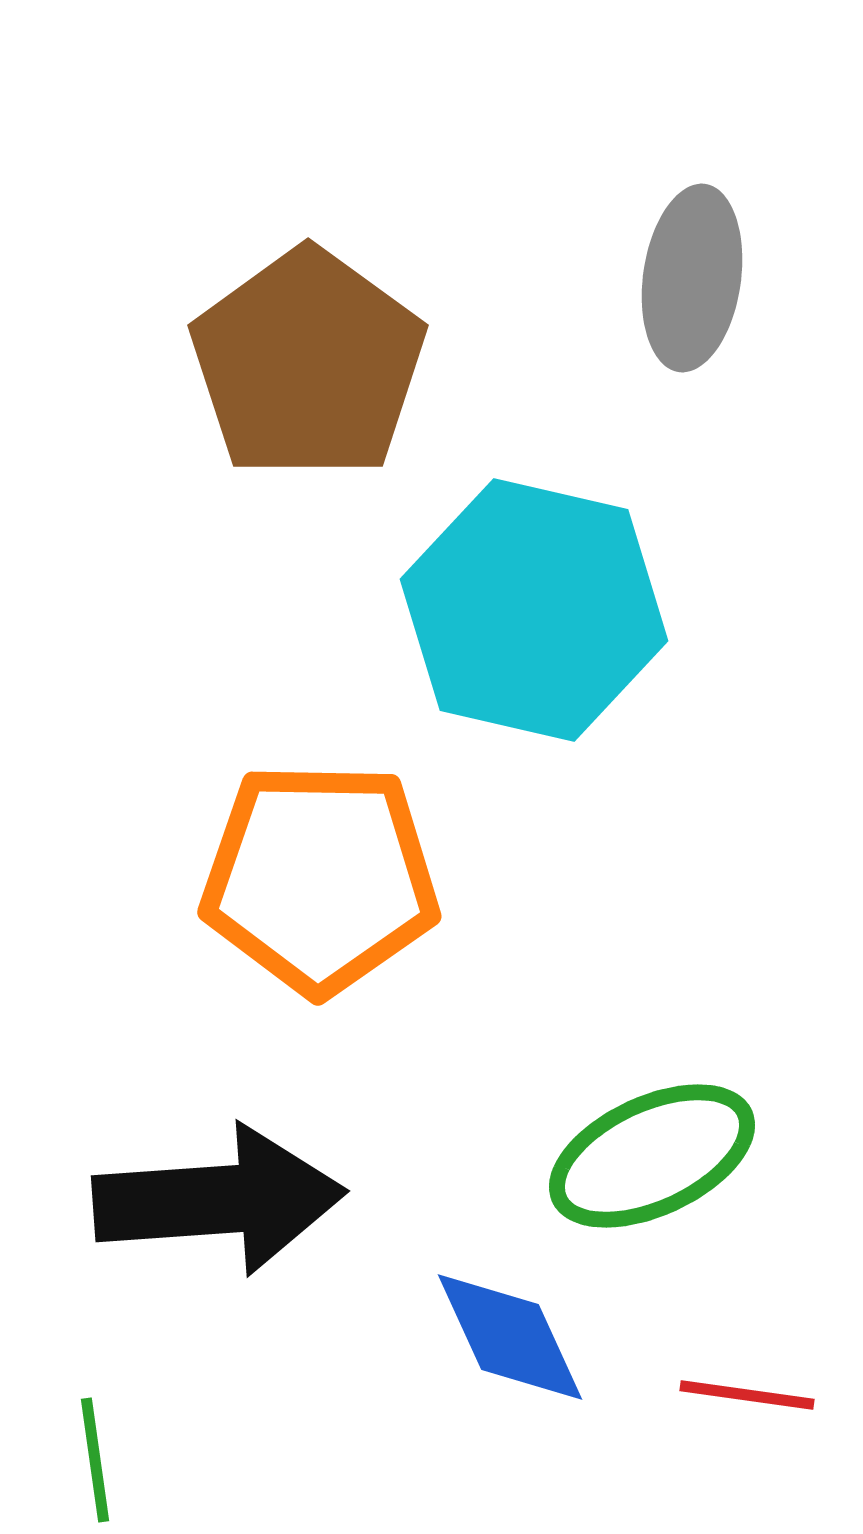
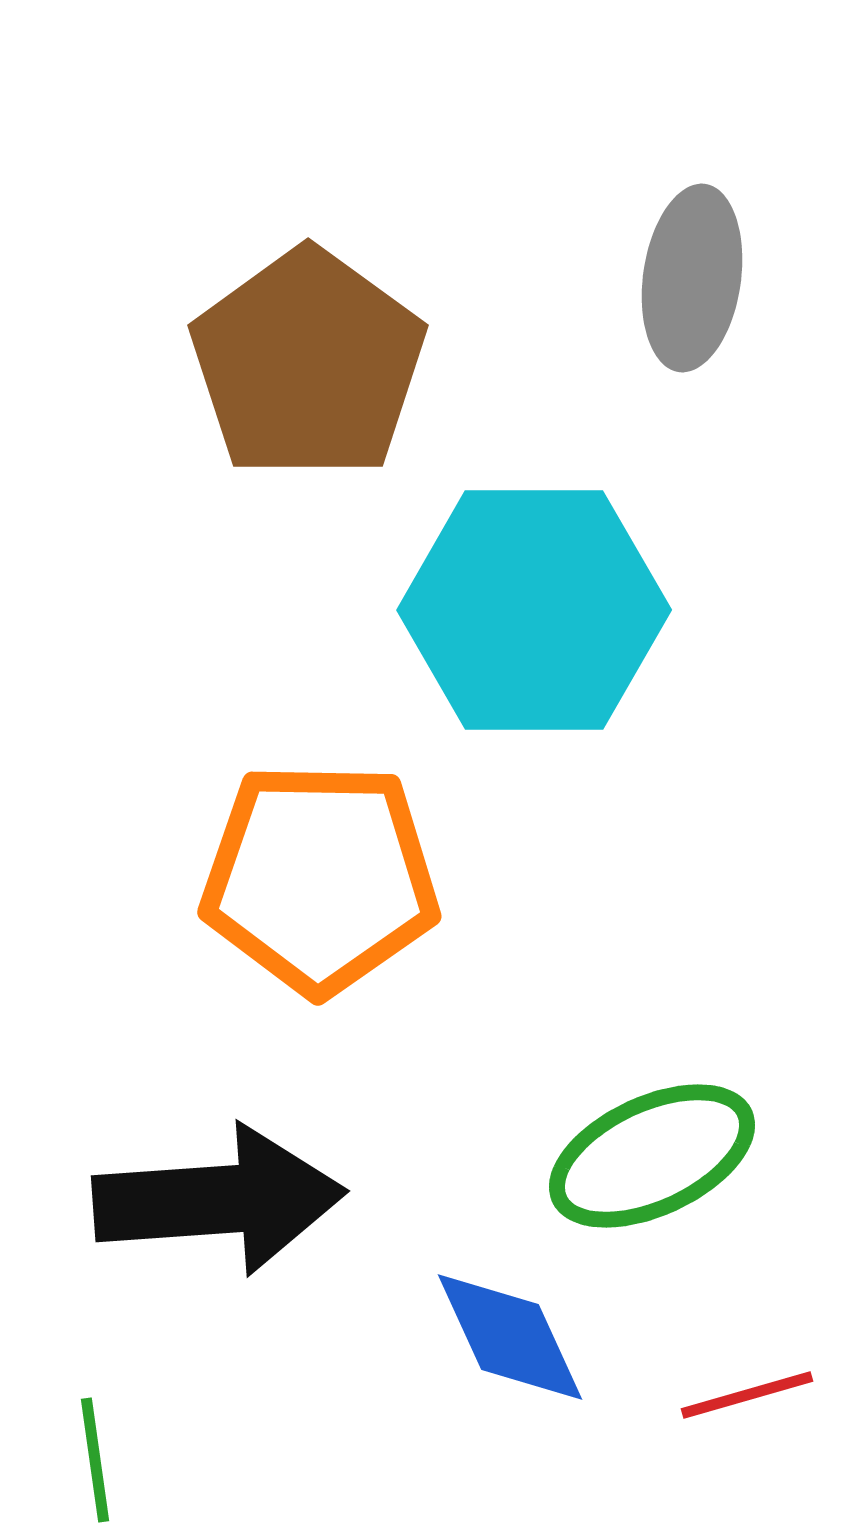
cyan hexagon: rotated 13 degrees counterclockwise
red line: rotated 24 degrees counterclockwise
